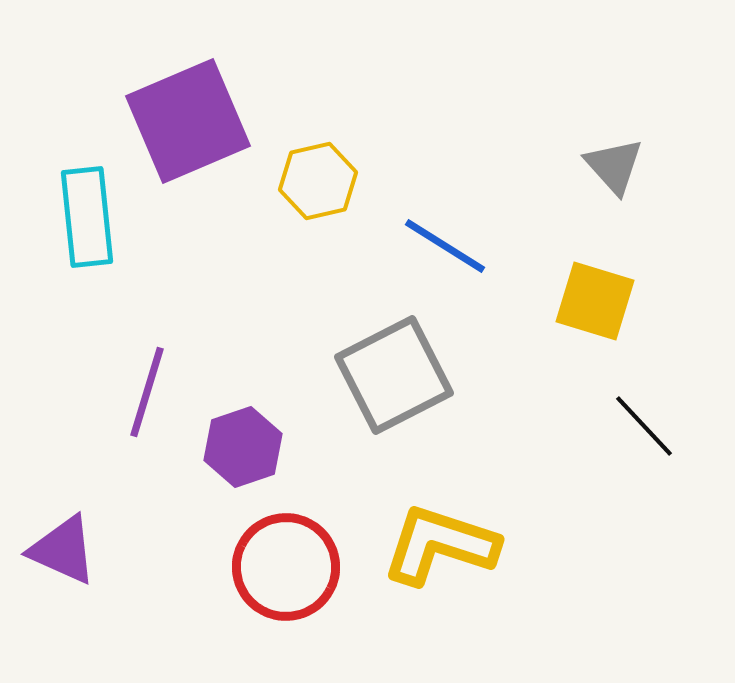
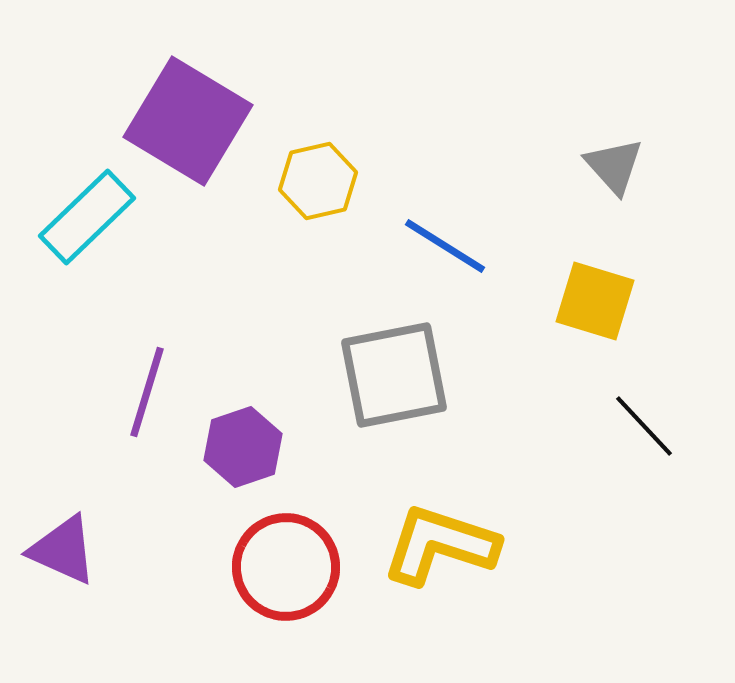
purple square: rotated 36 degrees counterclockwise
cyan rectangle: rotated 52 degrees clockwise
gray square: rotated 16 degrees clockwise
